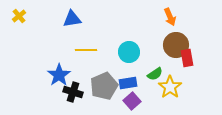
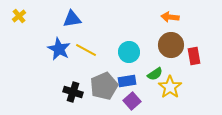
orange arrow: rotated 120 degrees clockwise
brown circle: moved 5 px left
yellow line: rotated 30 degrees clockwise
red rectangle: moved 7 px right, 2 px up
blue star: moved 26 px up; rotated 10 degrees counterclockwise
blue rectangle: moved 1 px left, 2 px up
